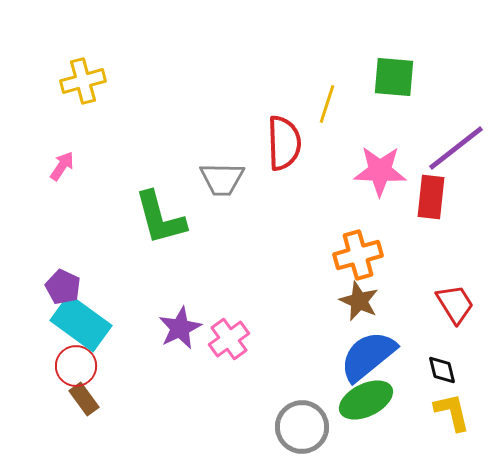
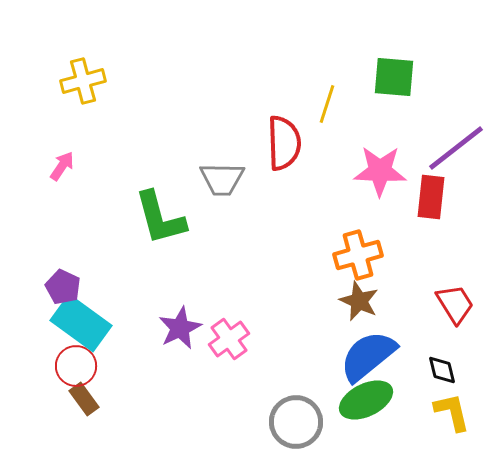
gray circle: moved 6 px left, 5 px up
